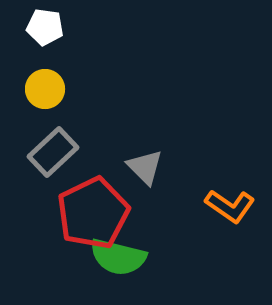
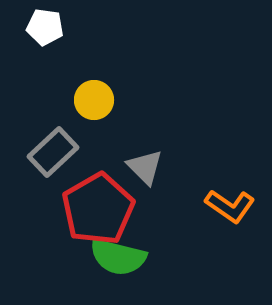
yellow circle: moved 49 px right, 11 px down
red pentagon: moved 5 px right, 4 px up; rotated 4 degrees counterclockwise
